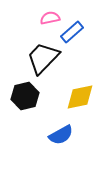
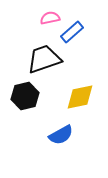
black trapezoid: moved 1 px right, 1 px down; rotated 27 degrees clockwise
